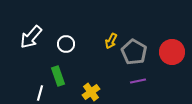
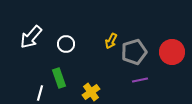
gray pentagon: rotated 25 degrees clockwise
green rectangle: moved 1 px right, 2 px down
purple line: moved 2 px right, 1 px up
